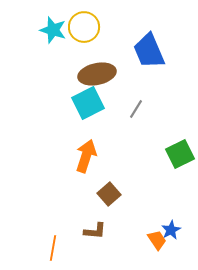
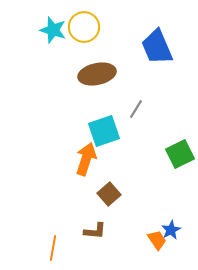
blue trapezoid: moved 8 px right, 4 px up
cyan square: moved 16 px right, 28 px down; rotated 8 degrees clockwise
orange arrow: moved 3 px down
